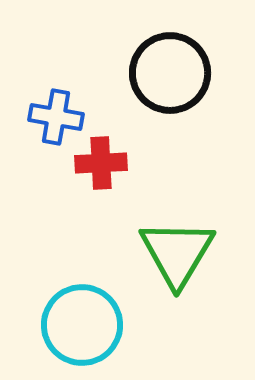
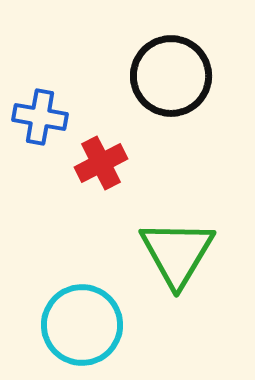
black circle: moved 1 px right, 3 px down
blue cross: moved 16 px left
red cross: rotated 24 degrees counterclockwise
